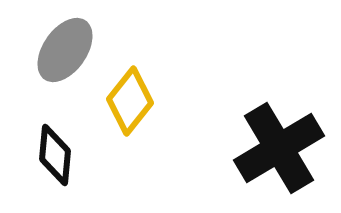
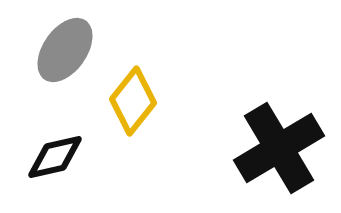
yellow diamond: moved 3 px right
black diamond: moved 2 px down; rotated 72 degrees clockwise
